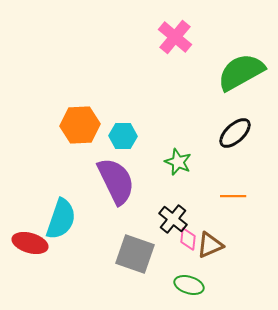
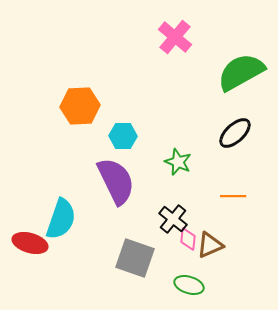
orange hexagon: moved 19 px up
gray square: moved 4 px down
